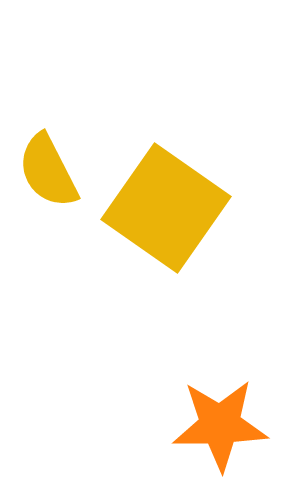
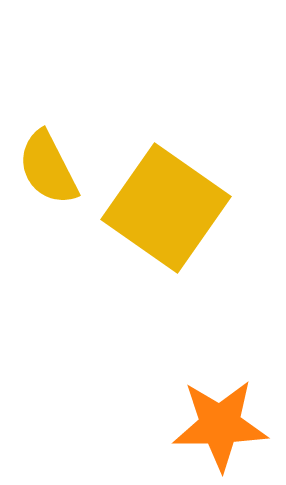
yellow semicircle: moved 3 px up
